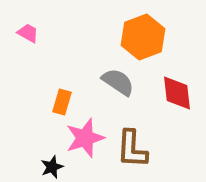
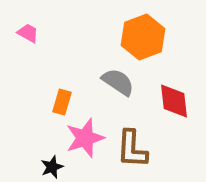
red diamond: moved 3 px left, 8 px down
